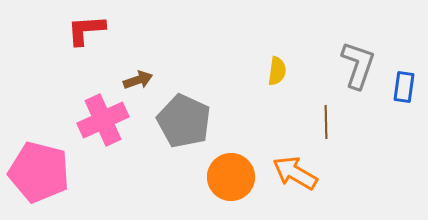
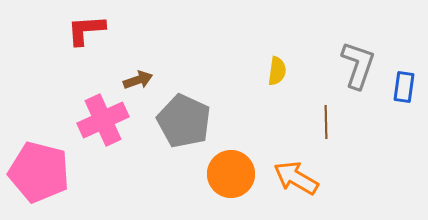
orange arrow: moved 1 px right, 5 px down
orange circle: moved 3 px up
